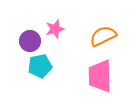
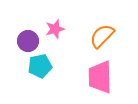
orange semicircle: moved 1 px left; rotated 20 degrees counterclockwise
purple circle: moved 2 px left
pink trapezoid: moved 1 px down
